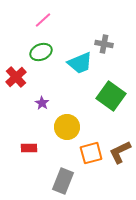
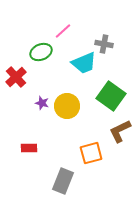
pink line: moved 20 px right, 11 px down
cyan trapezoid: moved 4 px right
purple star: rotated 16 degrees counterclockwise
yellow circle: moved 21 px up
brown L-shape: moved 21 px up
